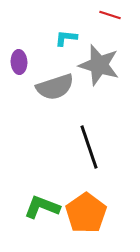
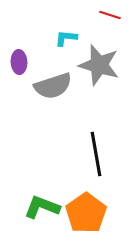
gray semicircle: moved 2 px left, 1 px up
black line: moved 7 px right, 7 px down; rotated 9 degrees clockwise
